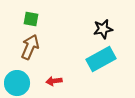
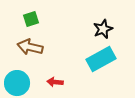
green square: rotated 28 degrees counterclockwise
black star: rotated 12 degrees counterclockwise
brown arrow: rotated 100 degrees counterclockwise
red arrow: moved 1 px right, 1 px down; rotated 14 degrees clockwise
